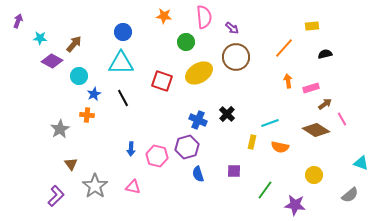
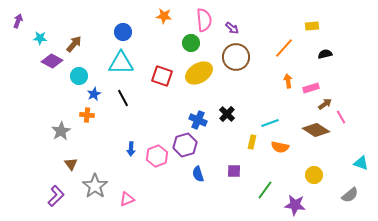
pink semicircle at (204, 17): moved 3 px down
green circle at (186, 42): moved 5 px right, 1 px down
red square at (162, 81): moved 5 px up
pink line at (342, 119): moved 1 px left, 2 px up
gray star at (60, 129): moved 1 px right, 2 px down
purple hexagon at (187, 147): moved 2 px left, 2 px up
pink hexagon at (157, 156): rotated 25 degrees clockwise
pink triangle at (133, 187): moved 6 px left, 12 px down; rotated 35 degrees counterclockwise
